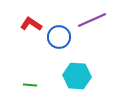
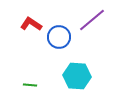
purple line: rotated 16 degrees counterclockwise
